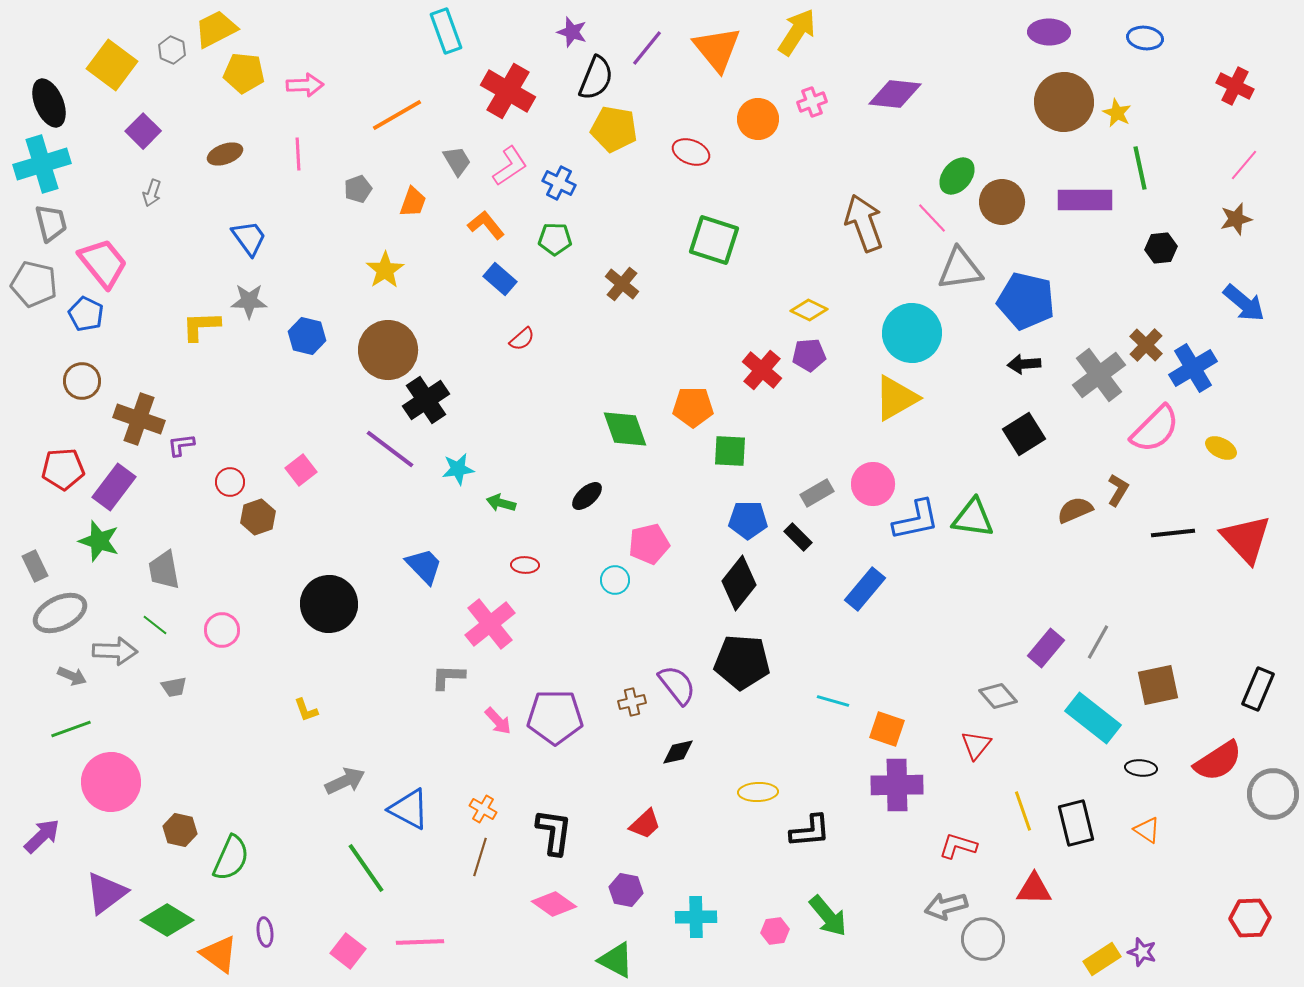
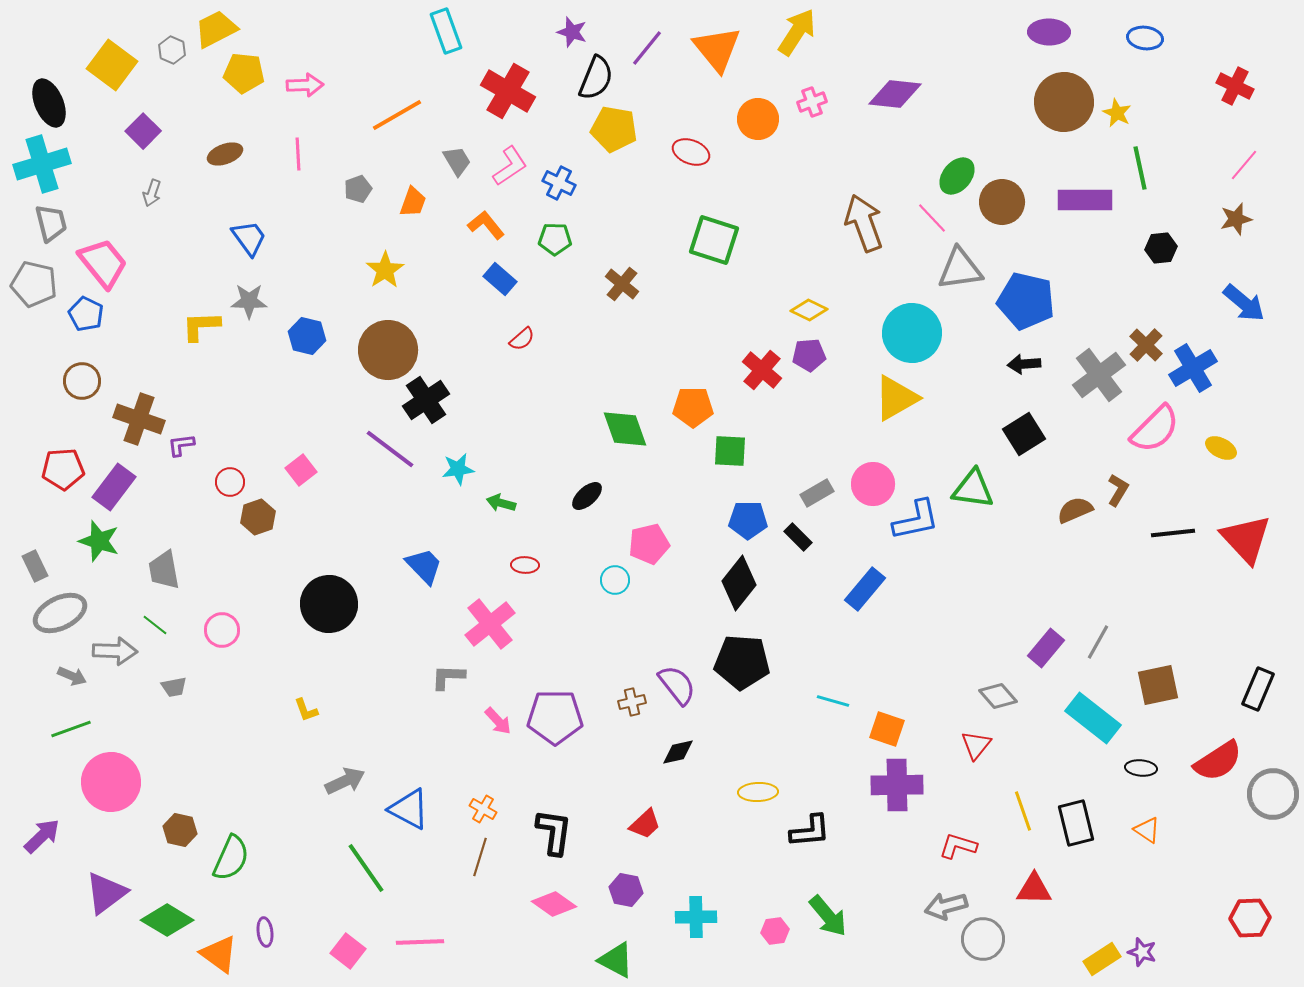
green triangle at (973, 518): moved 29 px up
